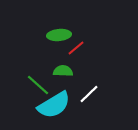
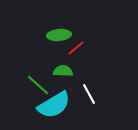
white line: rotated 75 degrees counterclockwise
